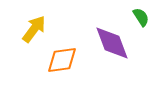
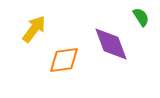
purple diamond: moved 1 px left, 1 px down
orange diamond: moved 2 px right
